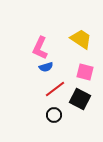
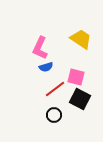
pink square: moved 9 px left, 5 px down
